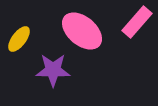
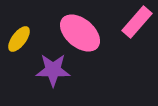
pink ellipse: moved 2 px left, 2 px down
